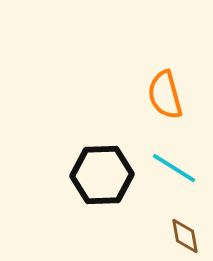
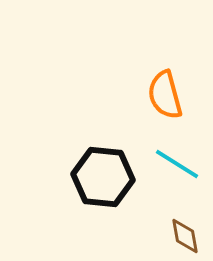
cyan line: moved 3 px right, 4 px up
black hexagon: moved 1 px right, 2 px down; rotated 8 degrees clockwise
